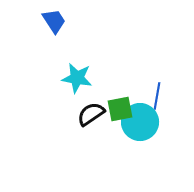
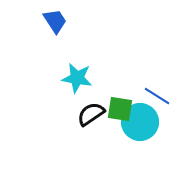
blue trapezoid: moved 1 px right
blue line: rotated 68 degrees counterclockwise
green square: rotated 20 degrees clockwise
